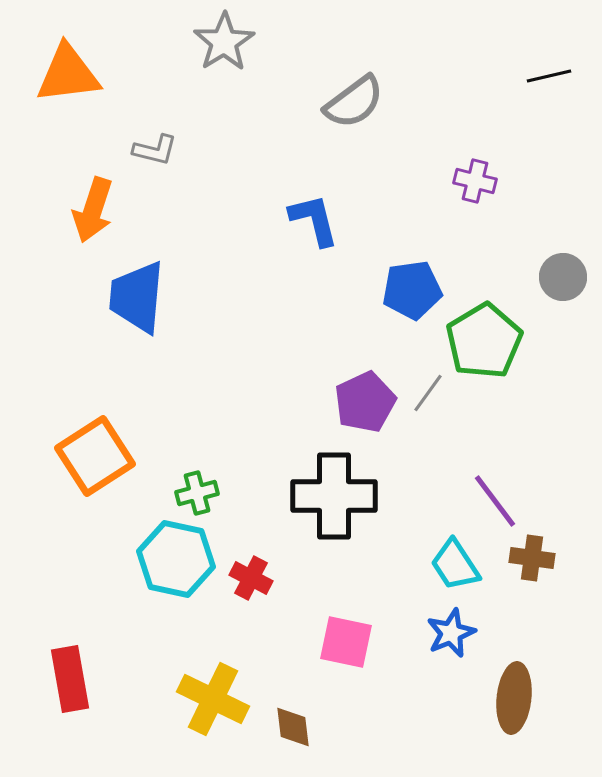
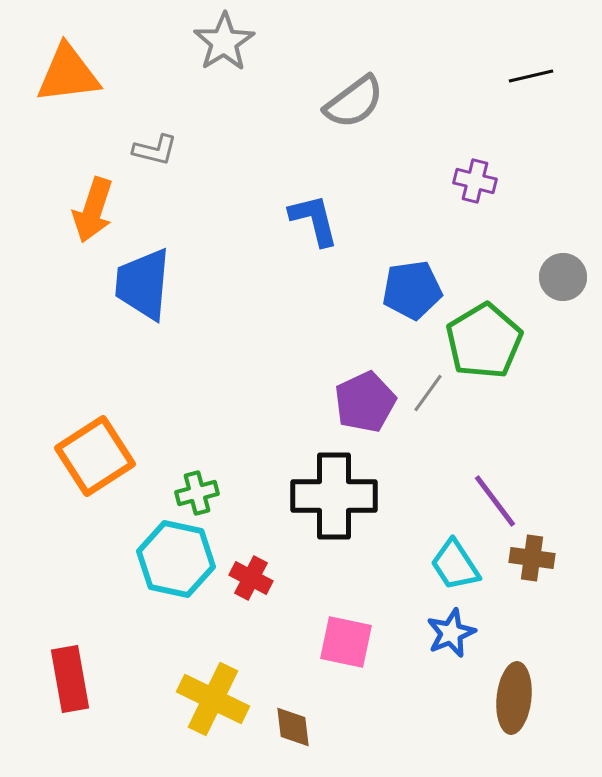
black line: moved 18 px left
blue trapezoid: moved 6 px right, 13 px up
